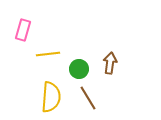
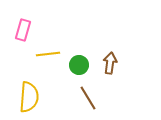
green circle: moved 4 px up
yellow semicircle: moved 22 px left
